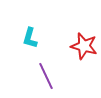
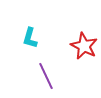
red star: rotated 12 degrees clockwise
